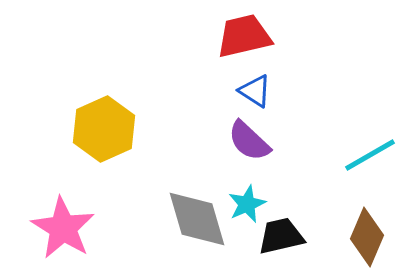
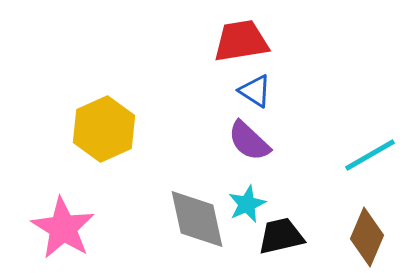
red trapezoid: moved 3 px left, 5 px down; rotated 4 degrees clockwise
gray diamond: rotated 4 degrees clockwise
